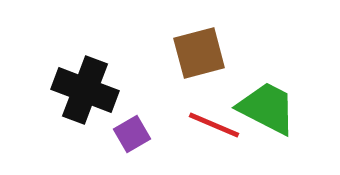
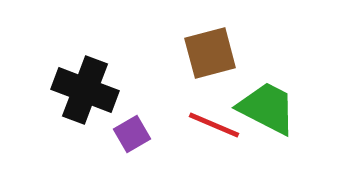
brown square: moved 11 px right
